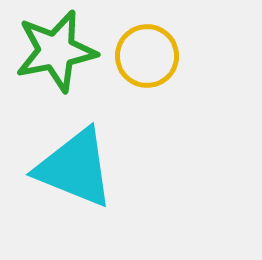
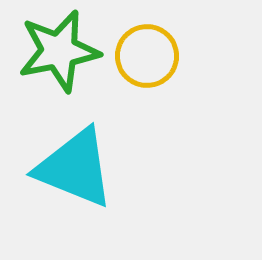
green star: moved 3 px right
